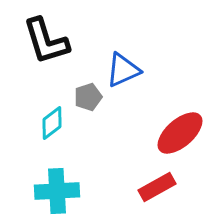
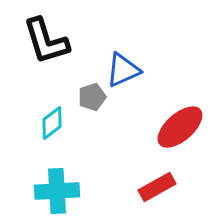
gray pentagon: moved 4 px right
red ellipse: moved 6 px up
